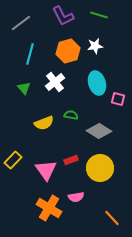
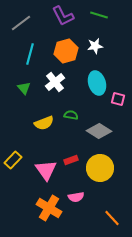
orange hexagon: moved 2 px left
